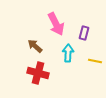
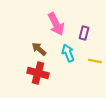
brown arrow: moved 4 px right, 3 px down
cyan arrow: rotated 24 degrees counterclockwise
